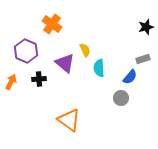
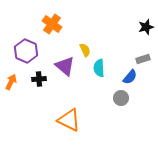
purple triangle: moved 3 px down
orange triangle: rotated 10 degrees counterclockwise
